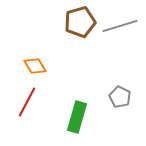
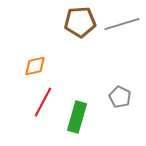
brown pentagon: rotated 12 degrees clockwise
gray line: moved 2 px right, 2 px up
orange diamond: rotated 70 degrees counterclockwise
red line: moved 16 px right
